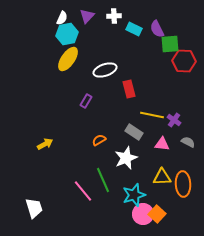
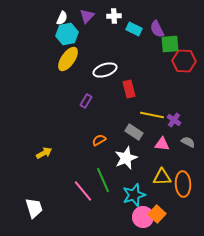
yellow arrow: moved 1 px left, 9 px down
pink circle: moved 3 px down
